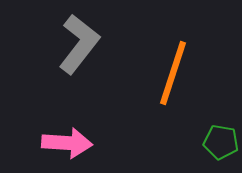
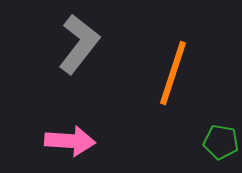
pink arrow: moved 3 px right, 2 px up
